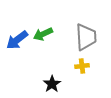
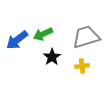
gray trapezoid: rotated 104 degrees counterclockwise
black star: moved 27 px up
